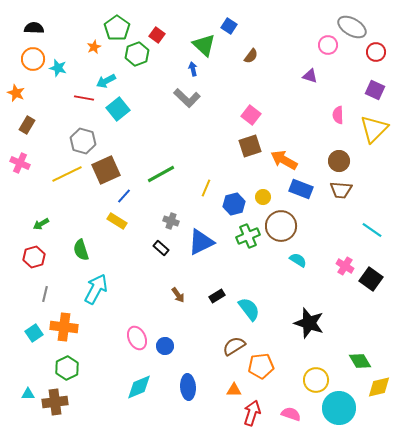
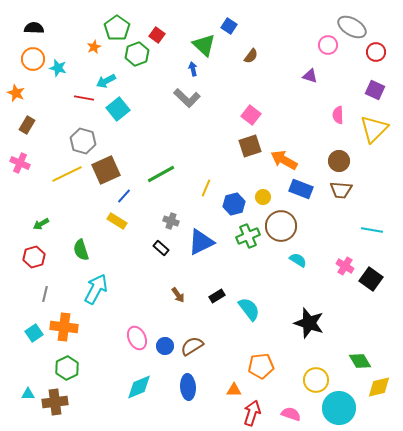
cyan line at (372, 230): rotated 25 degrees counterclockwise
brown semicircle at (234, 346): moved 42 px left
